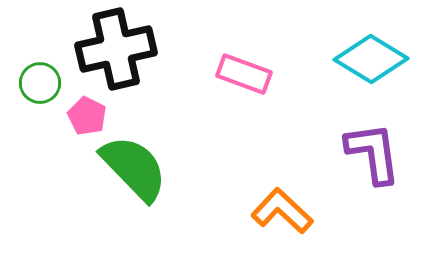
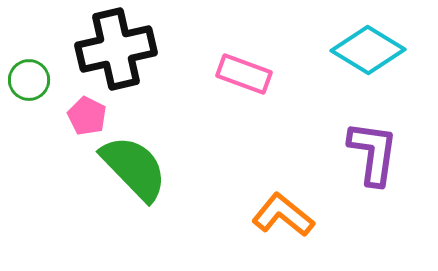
cyan diamond: moved 3 px left, 9 px up
green circle: moved 11 px left, 3 px up
purple L-shape: rotated 16 degrees clockwise
orange L-shape: moved 1 px right, 4 px down; rotated 4 degrees counterclockwise
